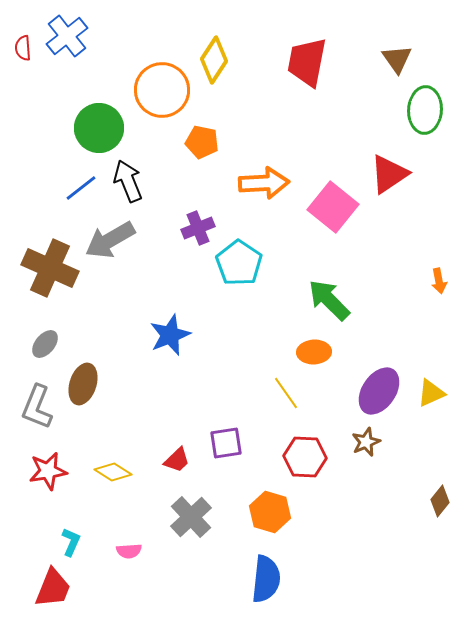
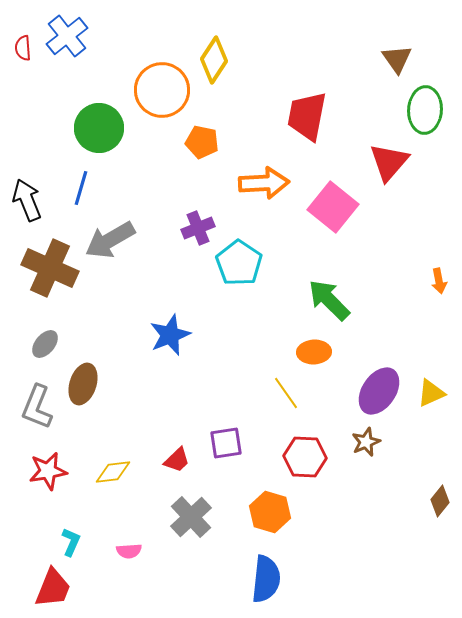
red trapezoid at (307, 62): moved 54 px down
red triangle at (389, 174): moved 12 px up; rotated 15 degrees counterclockwise
black arrow at (128, 181): moved 101 px left, 19 px down
blue line at (81, 188): rotated 36 degrees counterclockwise
yellow diamond at (113, 472): rotated 39 degrees counterclockwise
